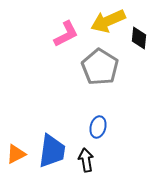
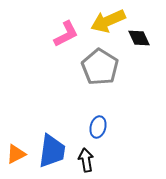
black diamond: rotated 30 degrees counterclockwise
